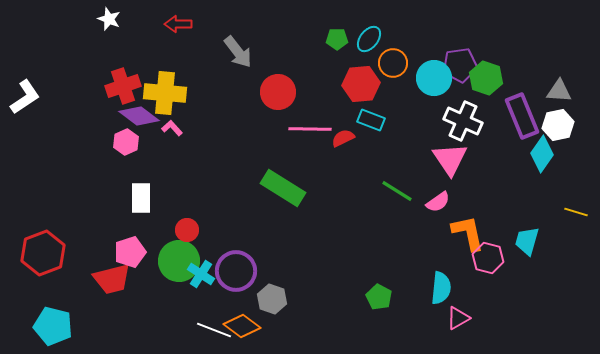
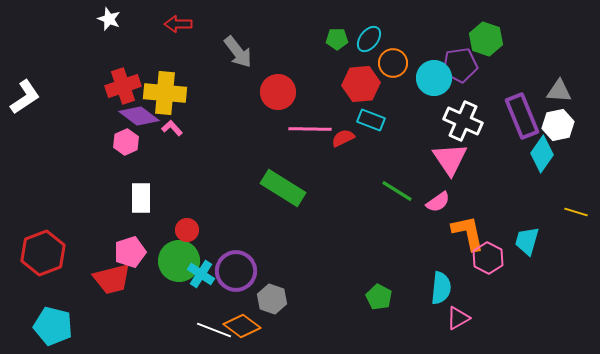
green hexagon at (486, 78): moved 39 px up
pink hexagon at (488, 258): rotated 12 degrees clockwise
